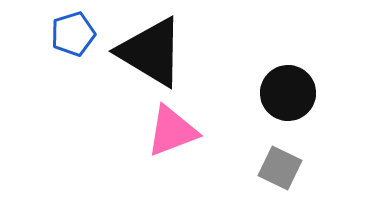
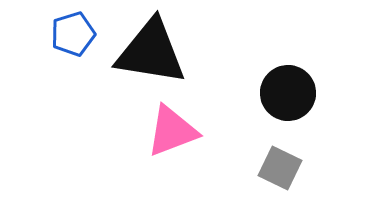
black triangle: rotated 22 degrees counterclockwise
